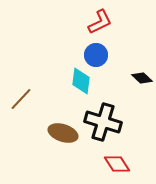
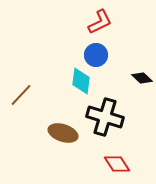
brown line: moved 4 px up
black cross: moved 2 px right, 5 px up
